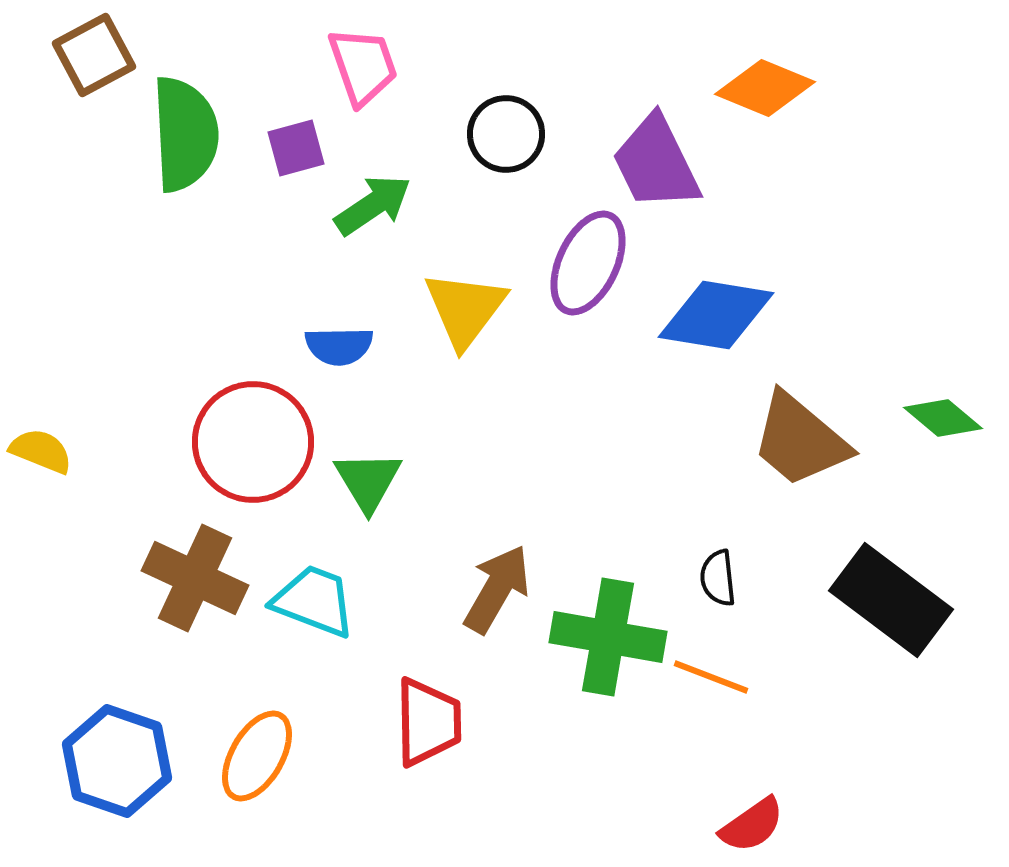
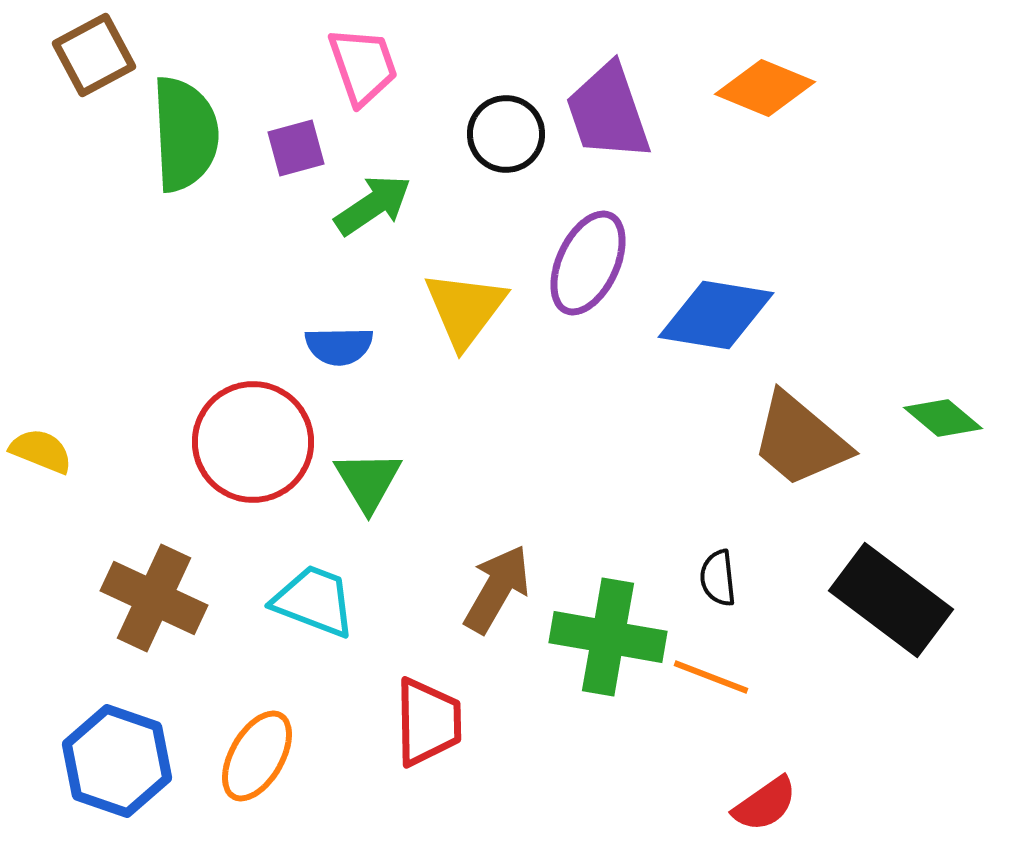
purple trapezoid: moved 48 px left, 51 px up; rotated 7 degrees clockwise
brown cross: moved 41 px left, 20 px down
red semicircle: moved 13 px right, 21 px up
